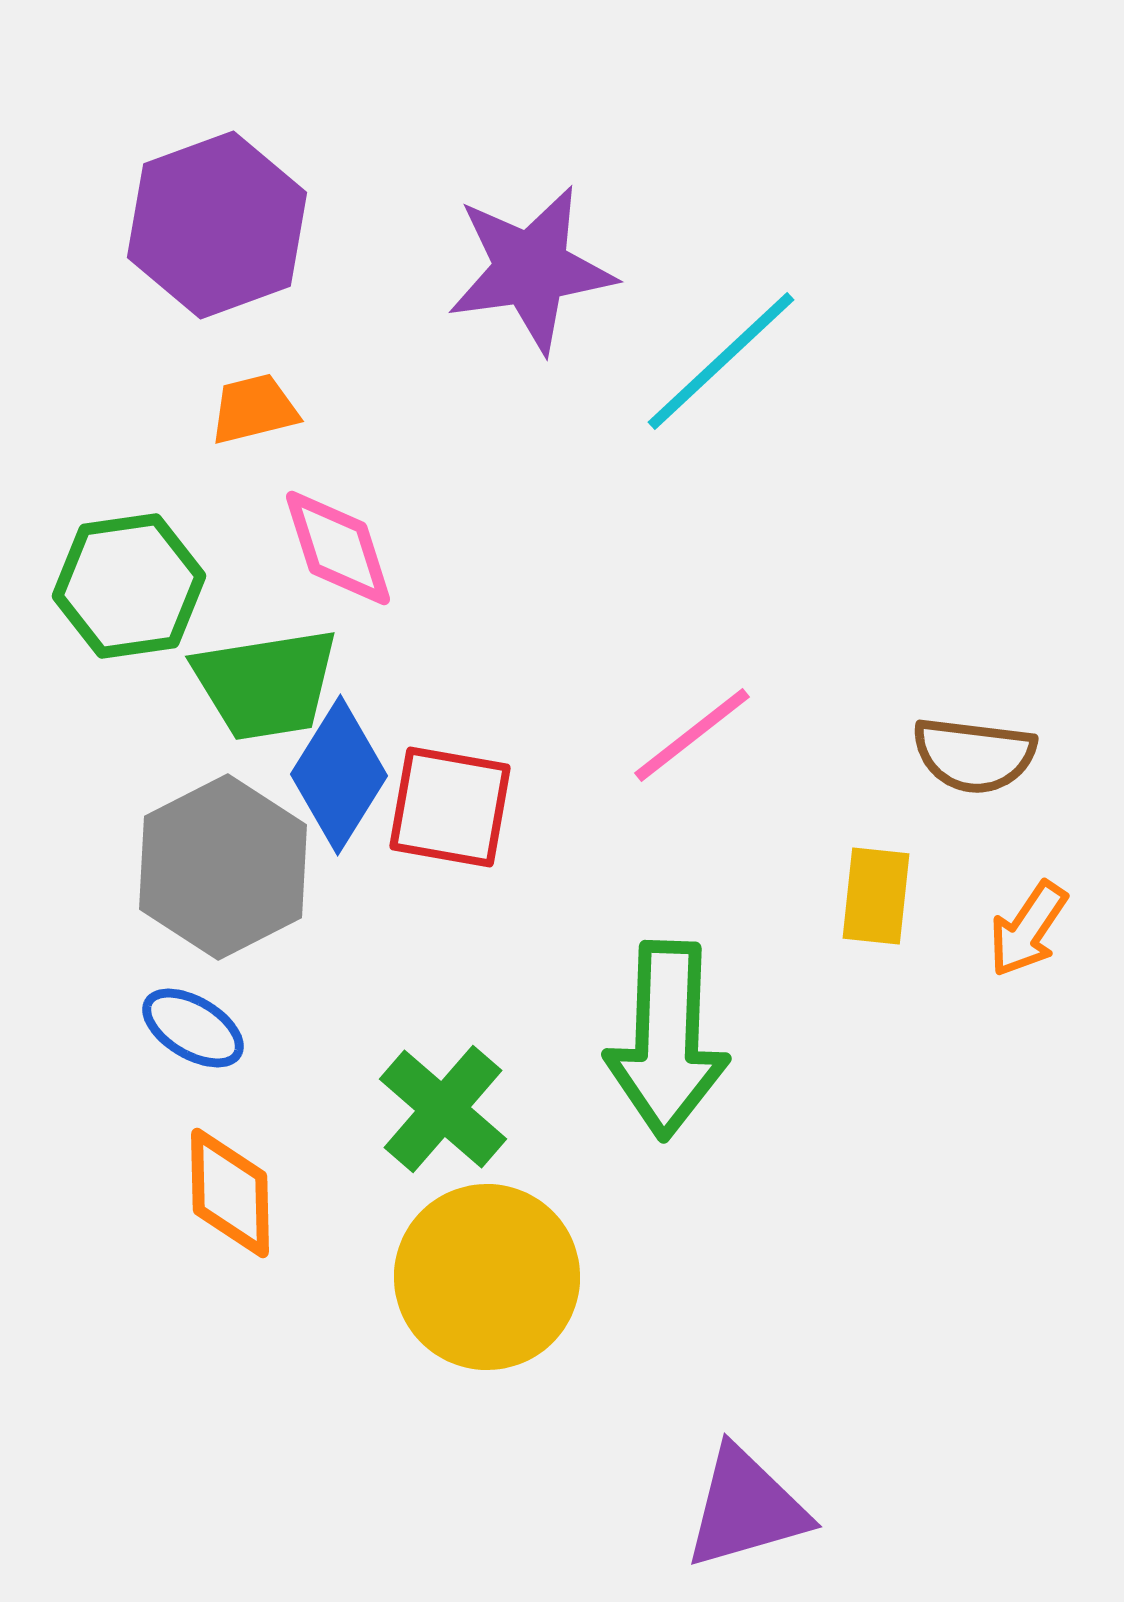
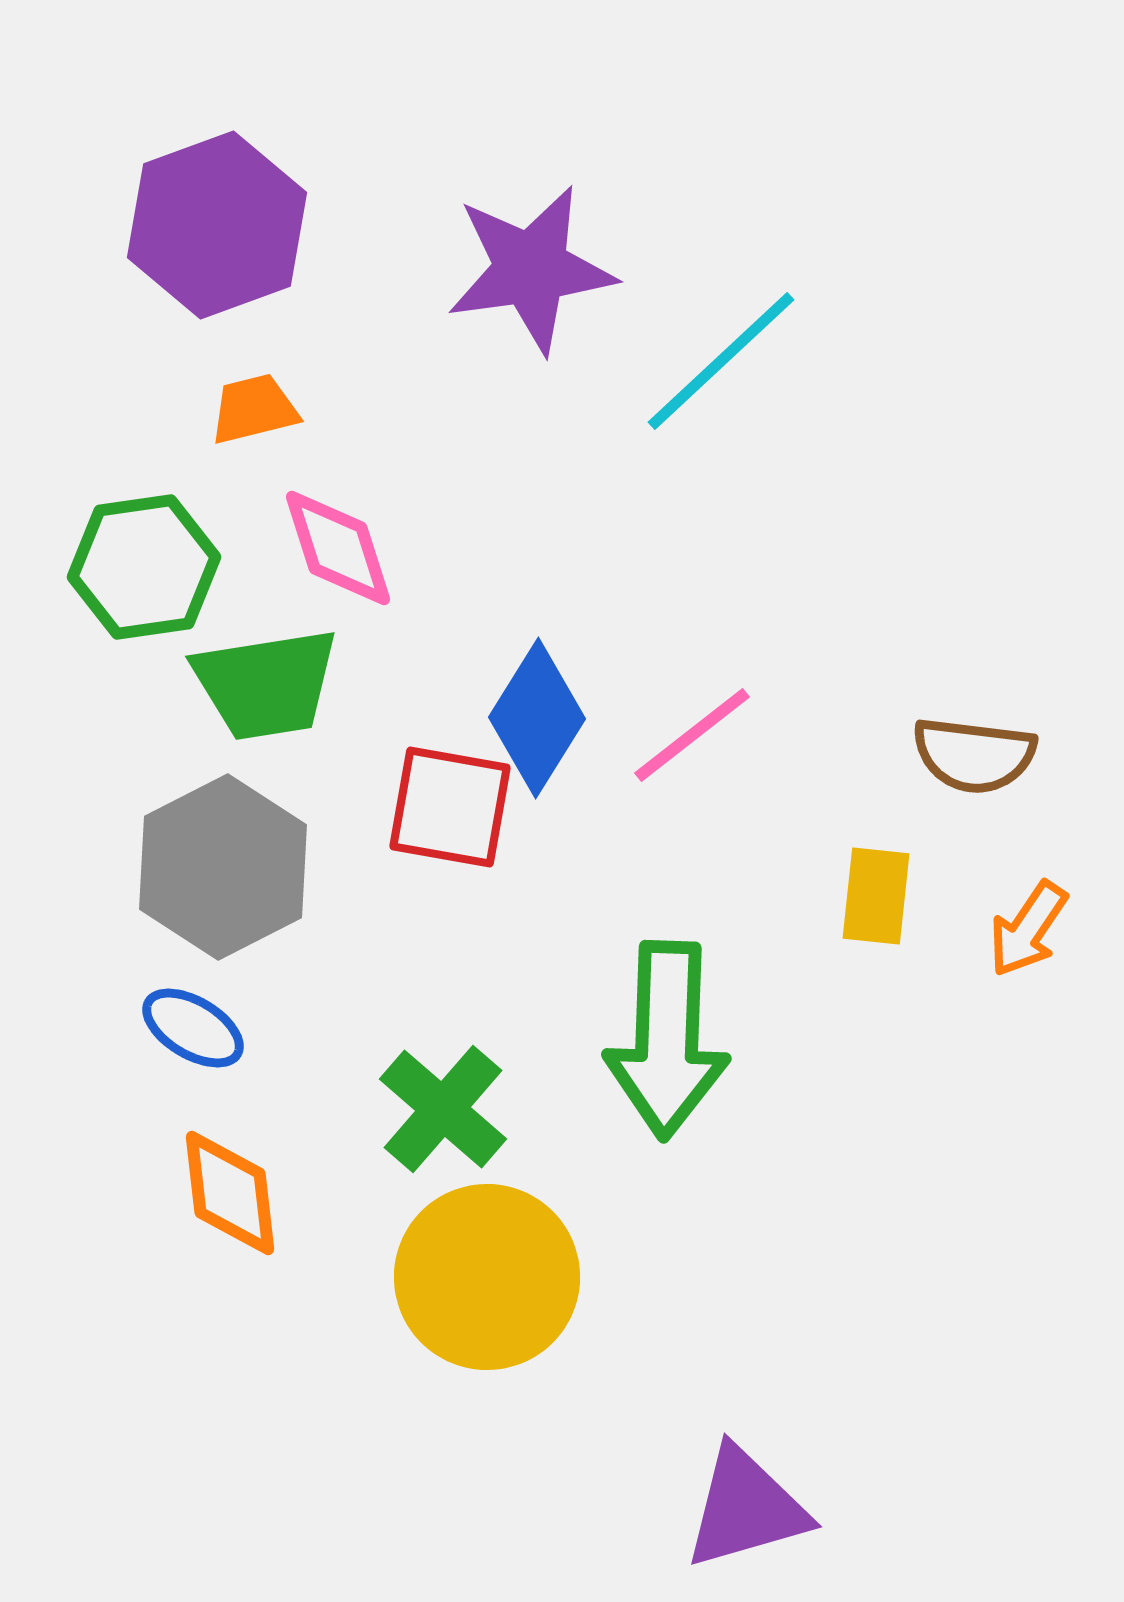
green hexagon: moved 15 px right, 19 px up
blue diamond: moved 198 px right, 57 px up
orange diamond: rotated 5 degrees counterclockwise
